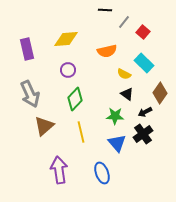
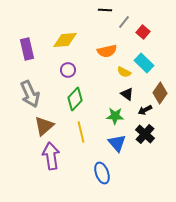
yellow diamond: moved 1 px left, 1 px down
yellow semicircle: moved 2 px up
black arrow: moved 2 px up
black cross: moved 2 px right; rotated 12 degrees counterclockwise
purple arrow: moved 8 px left, 14 px up
